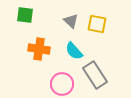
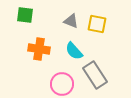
gray triangle: rotated 21 degrees counterclockwise
